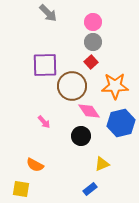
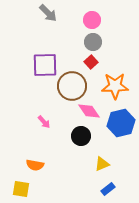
pink circle: moved 1 px left, 2 px up
orange semicircle: rotated 18 degrees counterclockwise
blue rectangle: moved 18 px right
